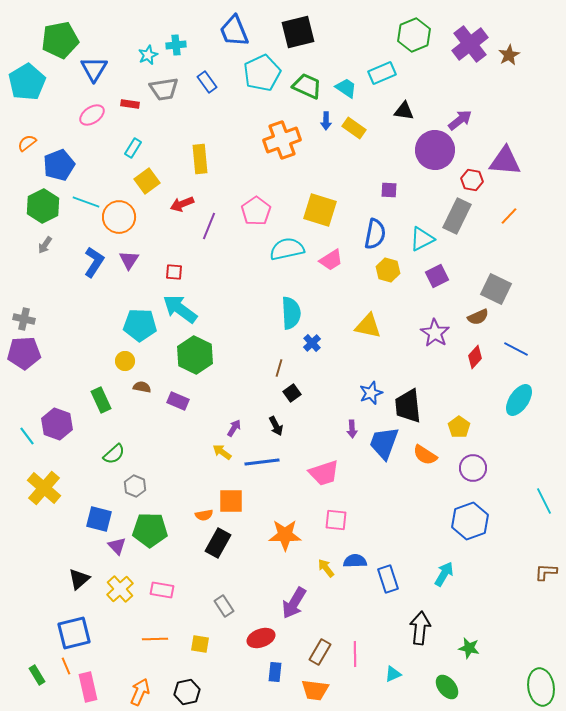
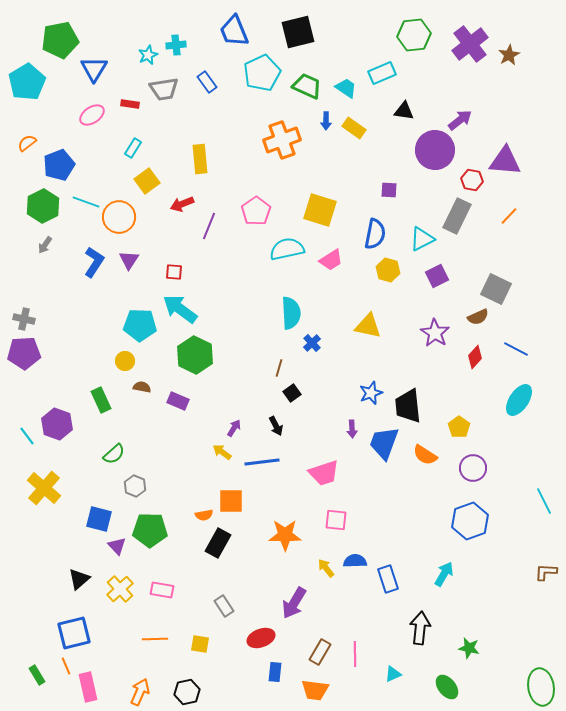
green hexagon at (414, 35): rotated 16 degrees clockwise
